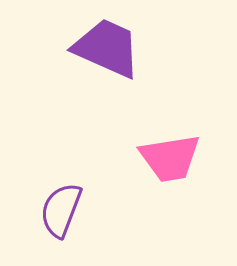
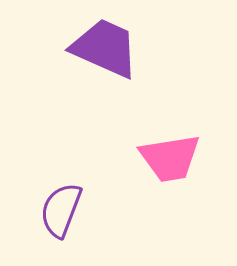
purple trapezoid: moved 2 px left
